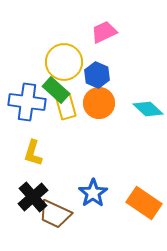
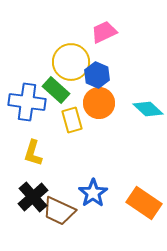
yellow circle: moved 7 px right
yellow rectangle: moved 6 px right, 13 px down
brown trapezoid: moved 4 px right, 3 px up
